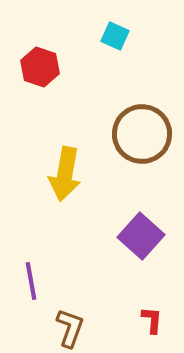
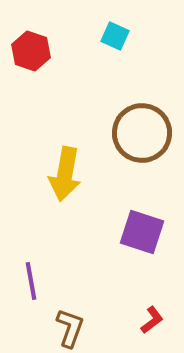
red hexagon: moved 9 px left, 16 px up
brown circle: moved 1 px up
purple square: moved 1 px right, 4 px up; rotated 24 degrees counterclockwise
red L-shape: rotated 48 degrees clockwise
